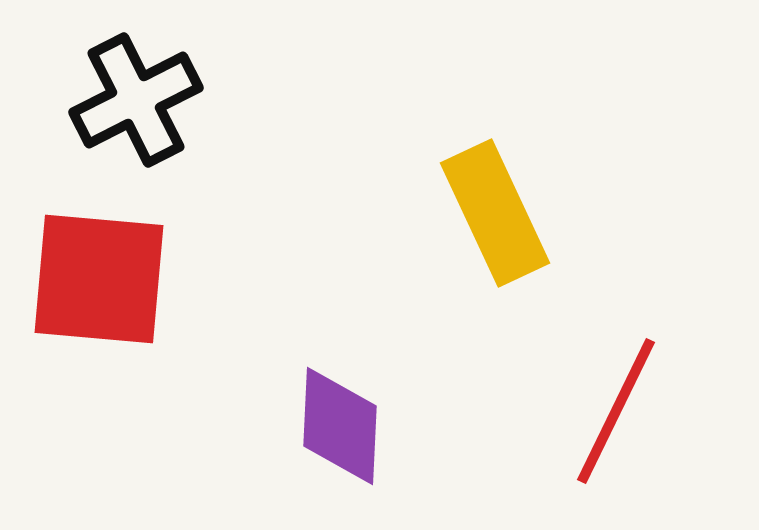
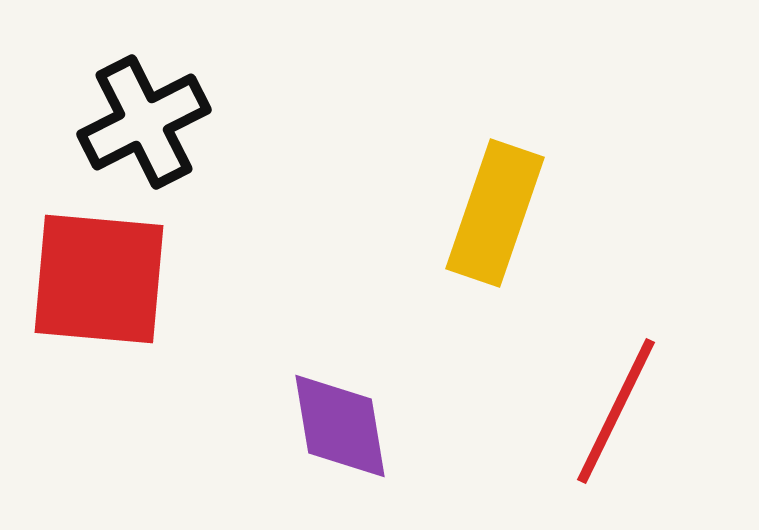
black cross: moved 8 px right, 22 px down
yellow rectangle: rotated 44 degrees clockwise
purple diamond: rotated 12 degrees counterclockwise
